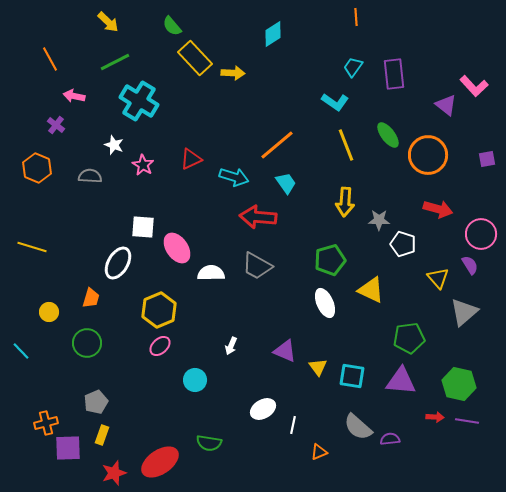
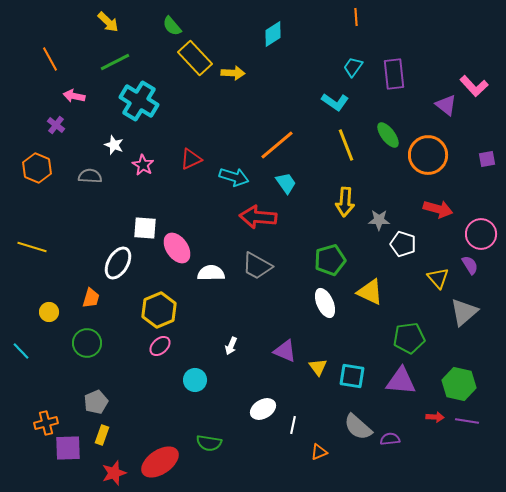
white square at (143, 227): moved 2 px right, 1 px down
yellow triangle at (371, 290): moved 1 px left, 2 px down
